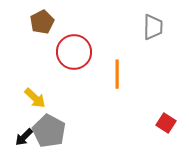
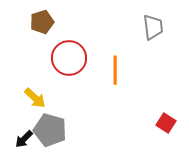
brown pentagon: rotated 10 degrees clockwise
gray trapezoid: rotated 8 degrees counterclockwise
red circle: moved 5 px left, 6 px down
orange line: moved 2 px left, 4 px up
gray pentagon: moved 1 px right, 1 px up; rotated 12 degrees counterclockwise
black arrow: moved 2 px down
